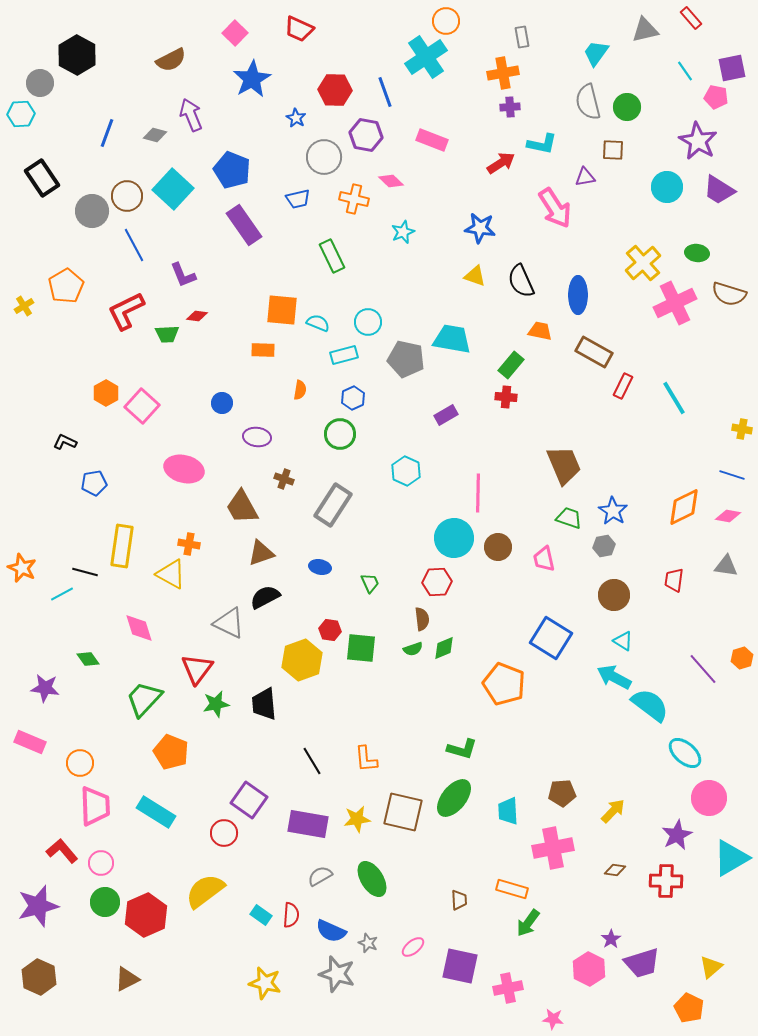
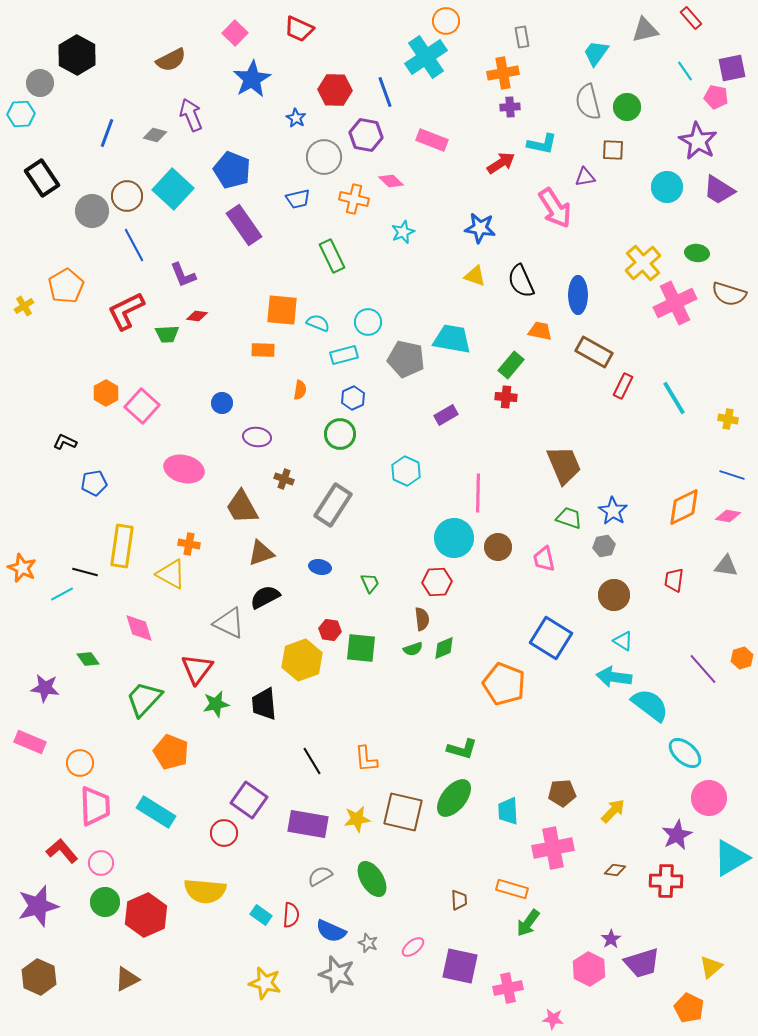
yellow cross at (742, 429): moved 14 px left, 10 px up
cyan arrow at (614, 677): rotated 20 degrees counterclockwise
yellow semicircle at (205, 891): rotated 138 degrees counterclockwise
